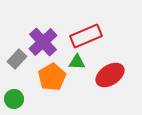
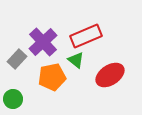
green triangle: moved 1 px left, 2 px up; rotated 36 degrees clockwise
orange pentagon: rotated 20 degrees clockwise
green circle: moved 1 px left
